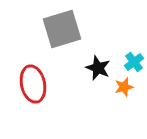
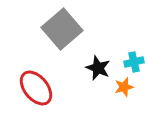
gray square: rotated 24 degrees counterclockwise
cyan cross: rotated 24 degrees clockwise
red ellipse: moved 3 px right, 4 px down; rotated 27 degrees counterclockwise
